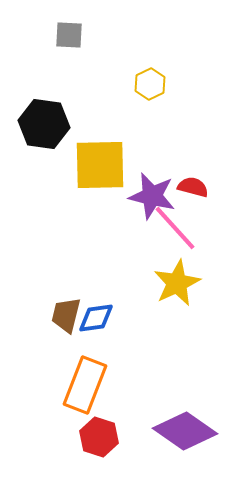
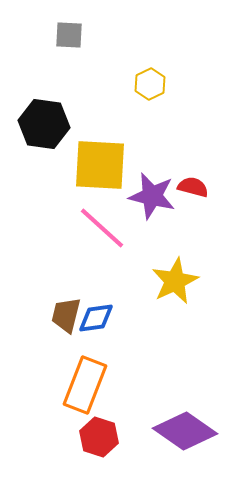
yellow square: rotated 4 degrees clockwise
pink line: moved 73 px left; rotated 6 degrees counterclockwise
yellow star: moved 2 px left, 2 px up
